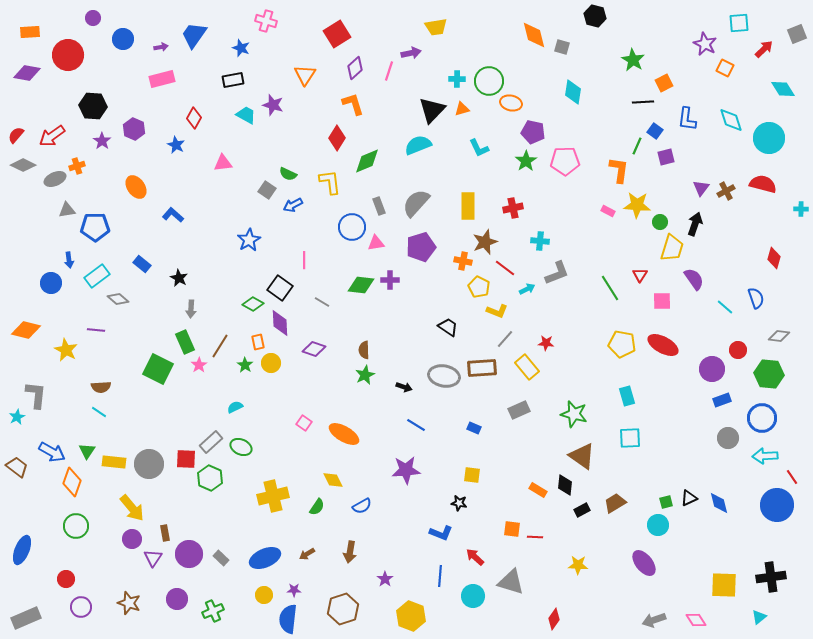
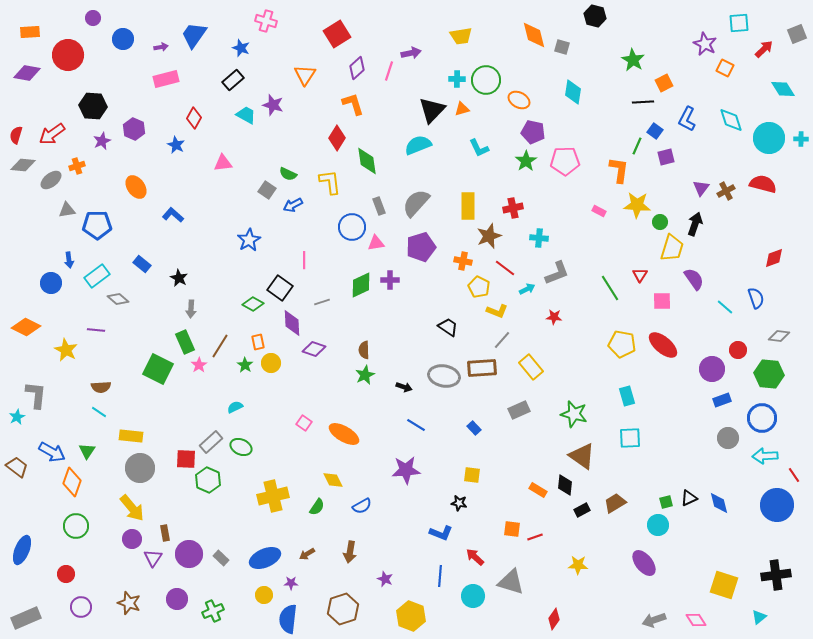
yellow trapezoid at (436, 27): moved 25 px right, 9 px down
purple diamond at (355, 68): moved 2 px right
pink rectangle at (162, 79): moved 4 px right
black rectangle at (233, 80): rotated 30 degrees counterclockwise
green circle at (489, 81): moved 3 px left, 1 px up
orange ellipse at (511, 103): moved 8 px right, 3 px up; rotated 15 degrees clockwise
blue L-shape at (687, 119): rotated 20 degrees clockwise
red semicircle at (16, 135): rotated 24 degrees counterclockwise
red arrow at (52, 136): moved 2 px up
purple star at (102, 141): rotated 12 degrees clockwise
green diamond at (367, 161): rotated 76 degrees counterclockwise
gray diamond at (23, 165): rotated 20 degrees counterclockwise
gray ellipse at (55, 179): moved 4 px left, 1 px down; rotated 15 degrees counterclockwise
cyan cross at (801, 209): moved 70 px up
pink rectangle at (608, 211): moved 9 px left
blue pentagon at (95, 227): moved 2 px right, 2 px up
cyan cross at (540, 241): moved 1 px left, 3 px up
brown star at (485, 242): moved 4 px right, 6 px up
red diamond at (774, 258): rotated 55 degrees clockwise
green diamond at (361, 285): rotated 32 degrees counterclockwise
gray line at (322, 302): rotated 49 degrees counterclockwise
purple diamond at (280, 323): moved 12 px right
orange diamond at (26, 330): moved 3 px up; rotated 12 degrees clockwise
gray line at (505, 339): moved 3 px left, 1 px down
red star at (546, 343): moved 8 px right, 26 px up
red ellipse at (663, 345): rotated 12 degrees clockwise
yellow rectangle at (527, 367): moved 4 px right
blue rectangle at (474, 428): rotated 24 degrees clockwise
yellow rectangle at (114, 462): moved 17 px right, 26 px up
gray circle at (149, 464): moved 9 px left, 4 px down
red line at (792, 477): moved 2 px right, 2 px up
green hexagon at (210, 478): moved 2 px left, 2 px down
red line at (535, 537): rotated 21 degrees counterclockwise
black cross at (771, 577): moved 5 px right, 2 px up
red circle at (66, 579): moved 5 px up
purple star at (385, 579): rotated 14 degrees counterclockwise
yellow square at (724, 585): rotated 16 degrees clockwise
purple star at (294, 590): moved 3 px left, 7 px up
